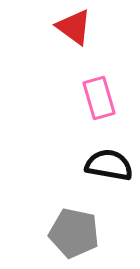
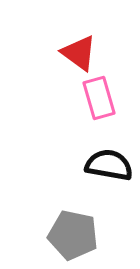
red triangle: moved 5 px right, 26 px down
gray pentagon: moved 1 px left, 2 px down
